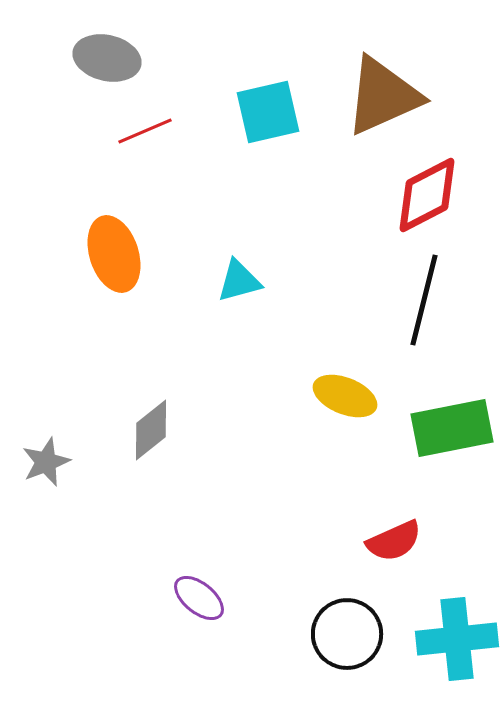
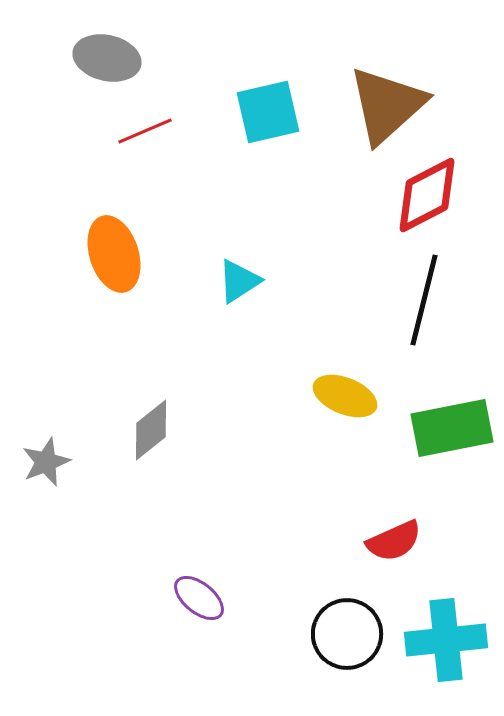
brown triangle: moved 4 px right, 9 px down; rotated 18 degrees counterclockwise
cyan triangle: rotated 18 degrees counterclockwise
cyan cross: moved 11 px left, 1 px down
